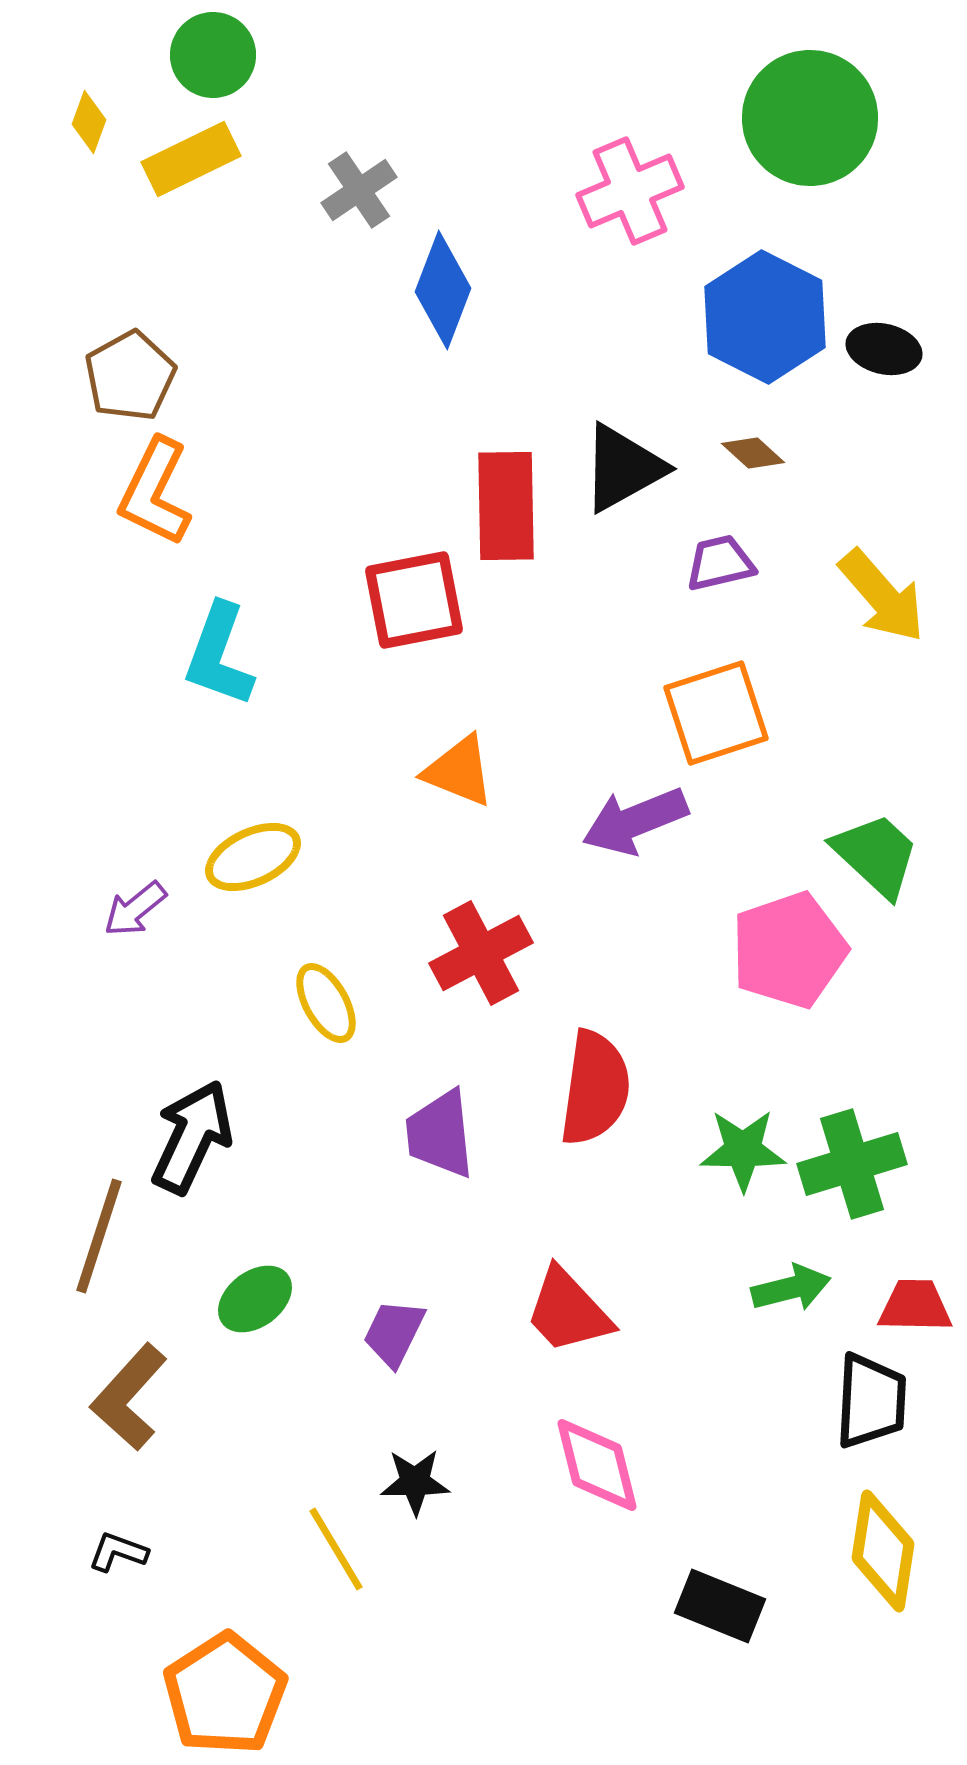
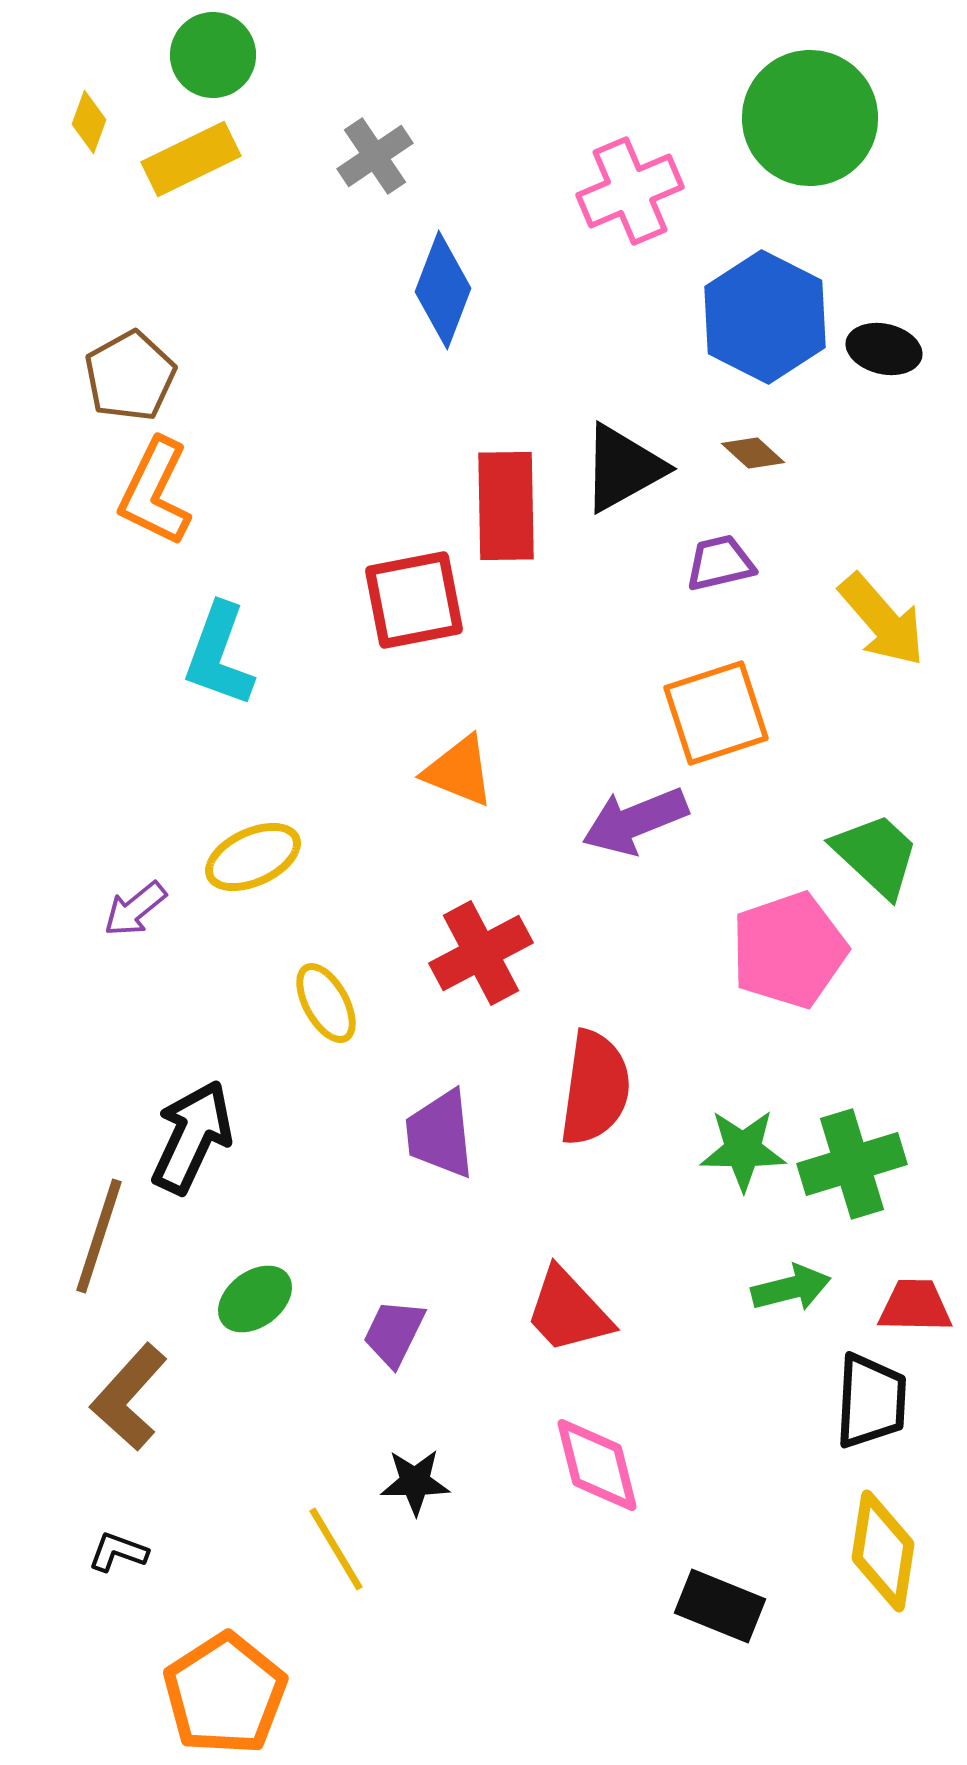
gray cross at (359, 190): moved 16 px right, 34 px up
yellow arrow at (882, 596): moved 24 px down
